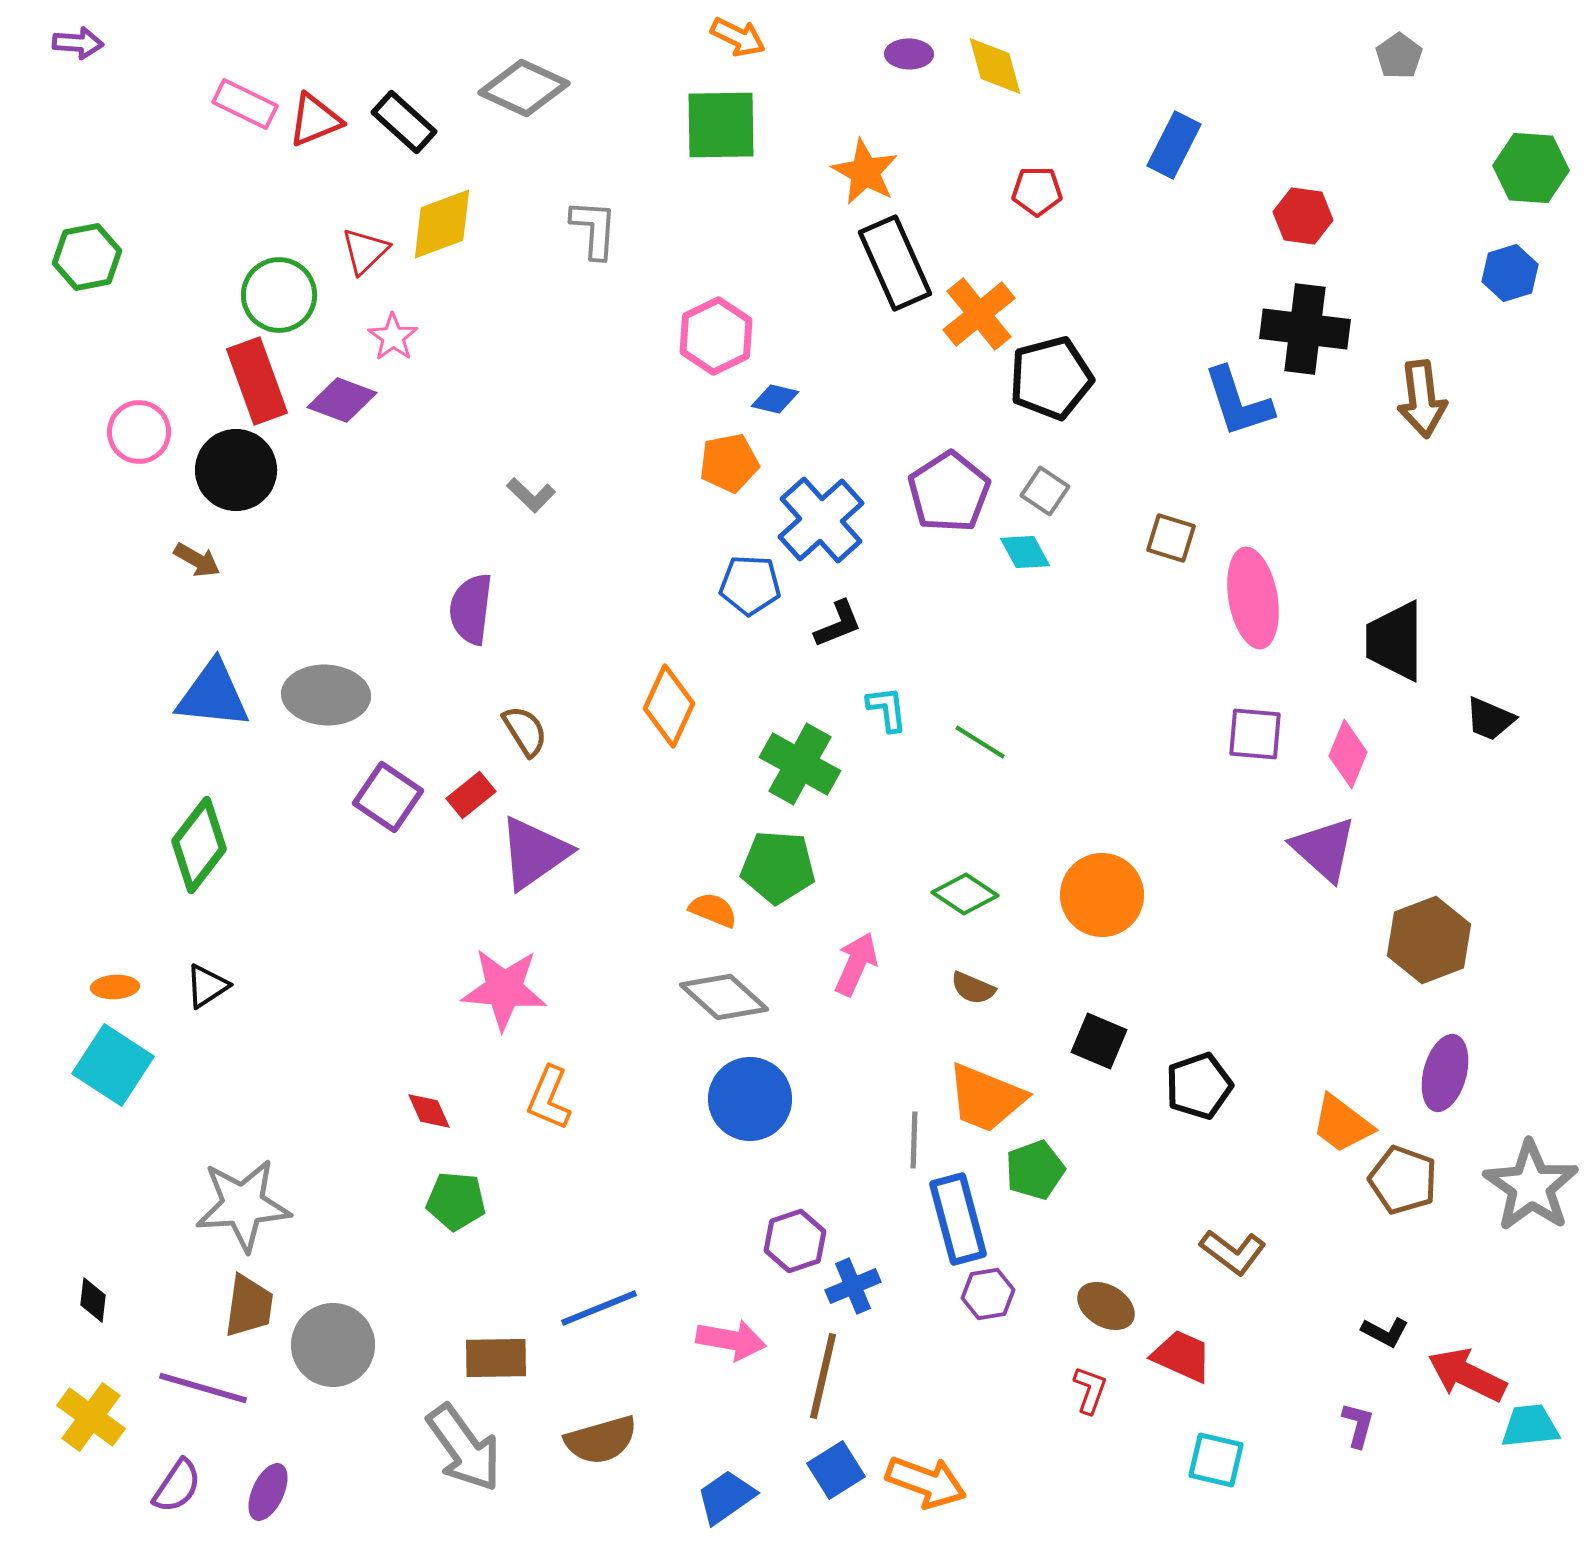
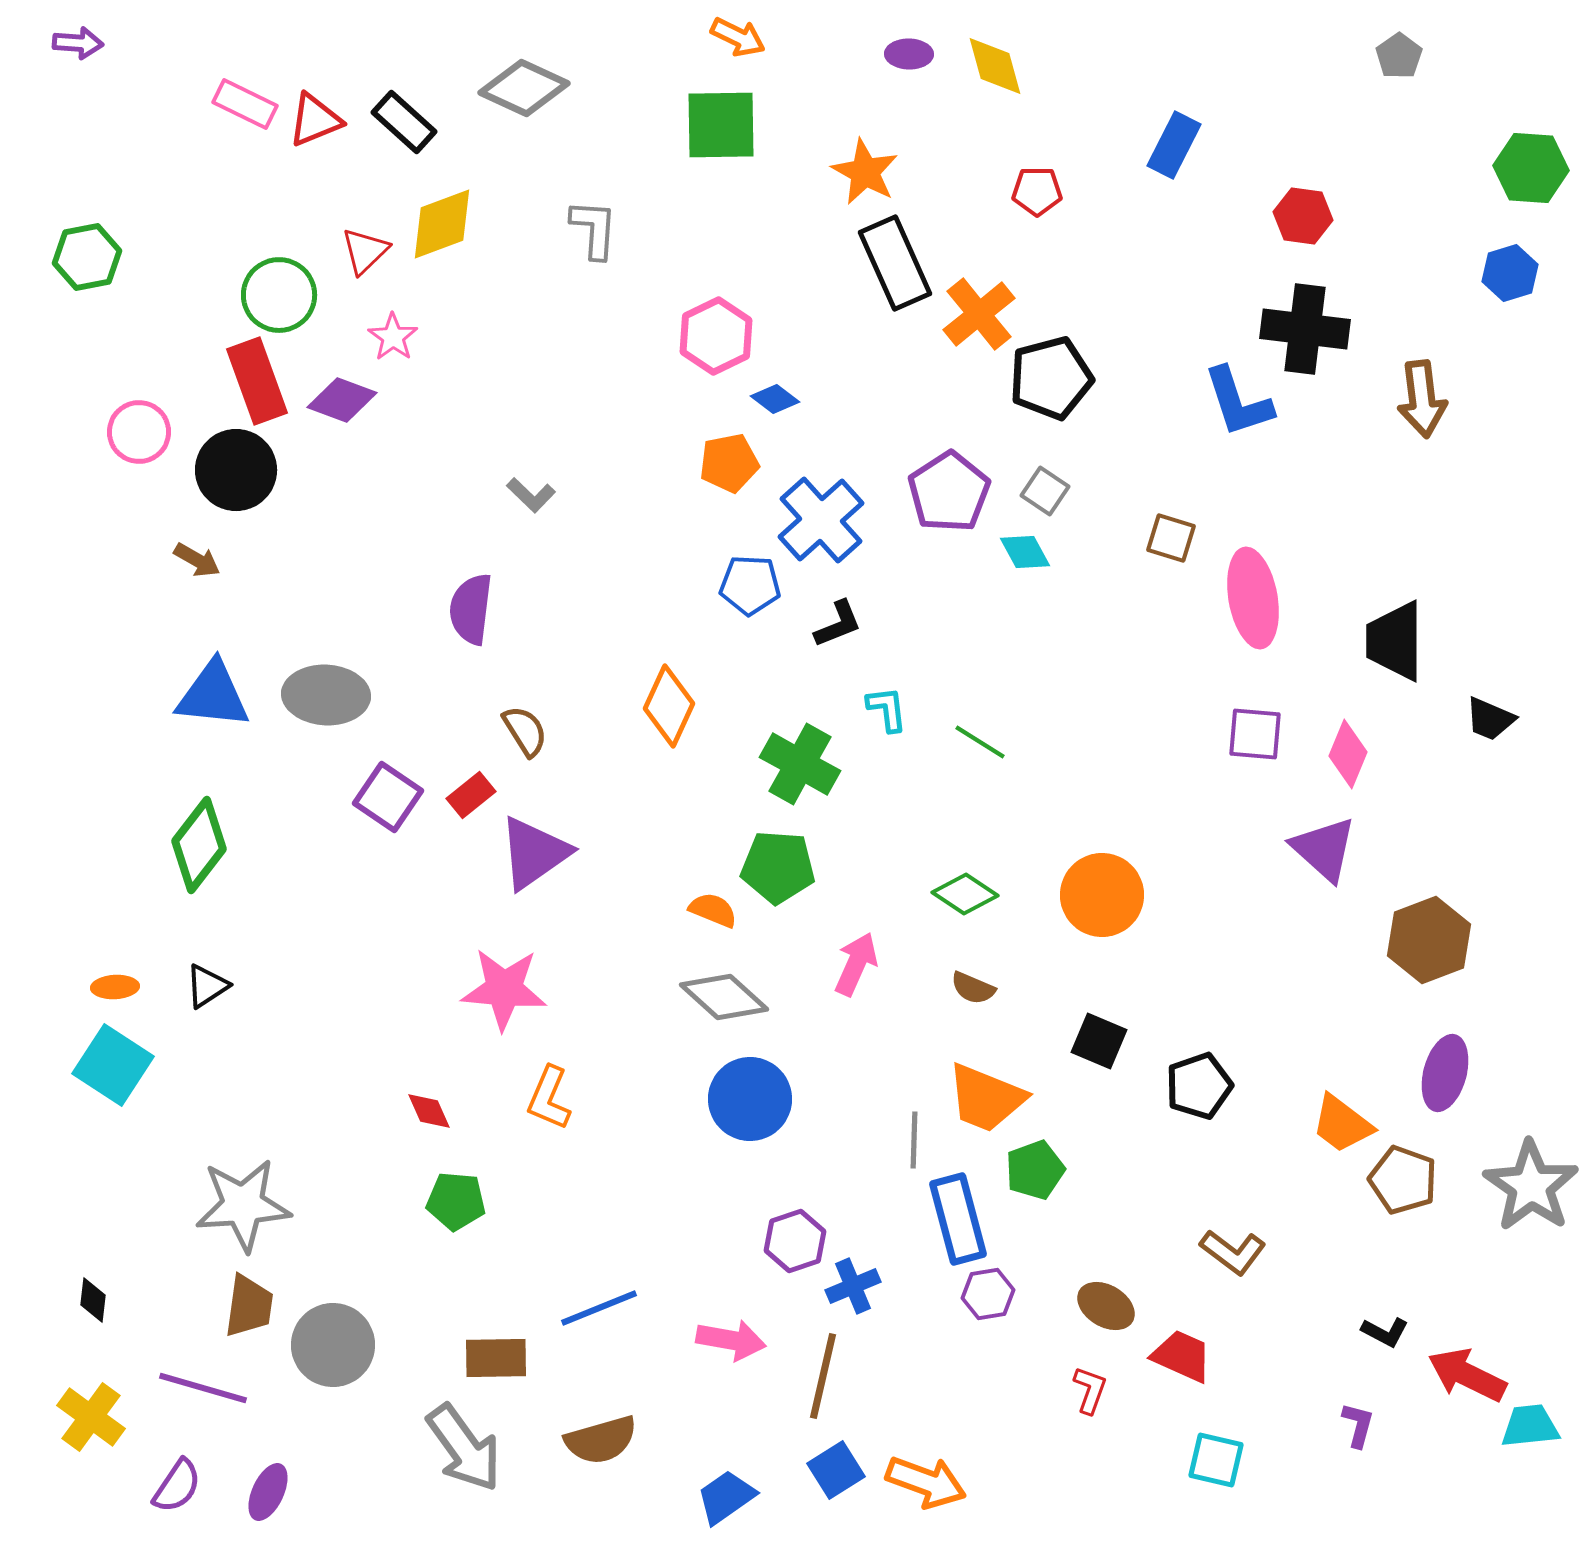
blue diamond at (775, 399): rotated 24 degrees clockwise
